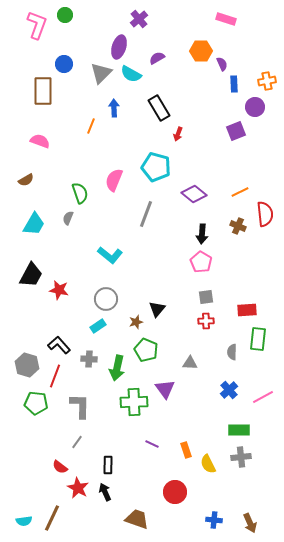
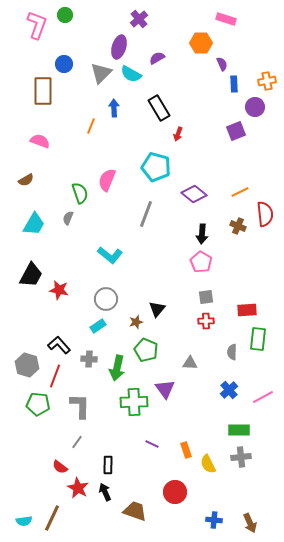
orange hexagon at (201, 51): moved 8 px up
pink semicircle at (114, 180): moved 7 px left
green pentagon at (36, 403): moved 2 px right, 1 px down
brown trapezoid at (137, 519): moved 2 px left, 8 px up
